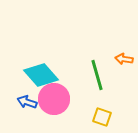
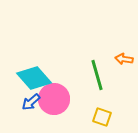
cyan diamond: moved 7 px left, 3 px down
blue arrow: moved 4 px right; rotated 60 degrees counterclockwise
